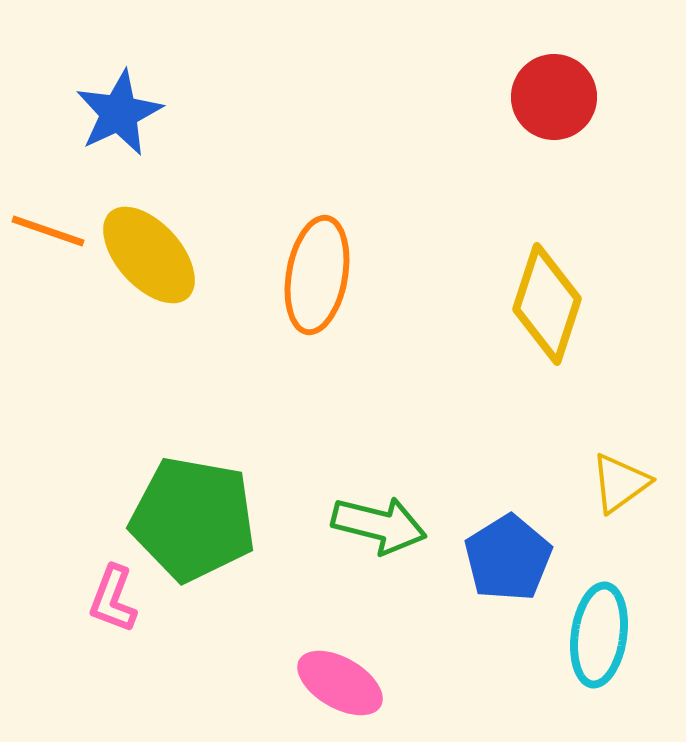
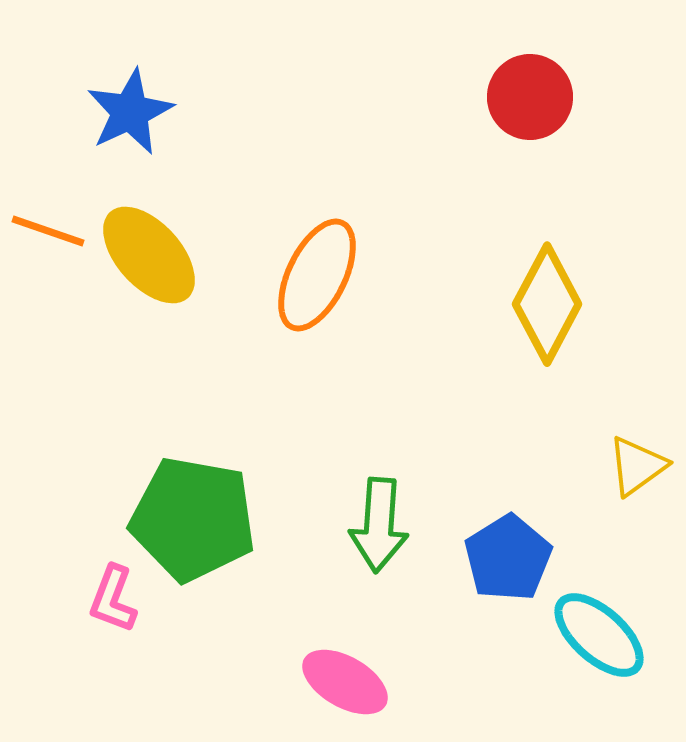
red circle: moved 24 px left
blue star: moved 11 px right, 1 px up
orange ellipse: rotated 16 degrees clockwise
yellow diamond: rotated 10 degrees clockwise
yellow triangle: moved 17 px right, 17 px up
green arrow: rotated 80 degrees clockwise
cyan ellipse: rotated 56 degrees counterclockwise
pink ellipse: moved 5 px right, 1 px up
